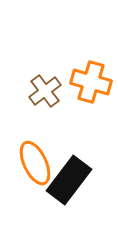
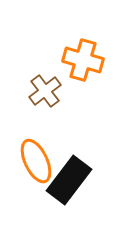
orange cross: moved 8 px left, 22 px up
orange ellipse: moved 1 px right, 2 px up
